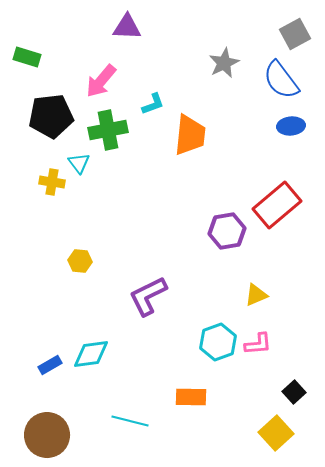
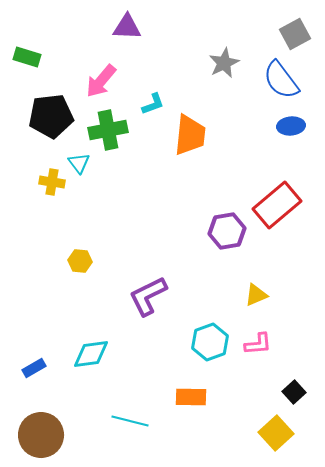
cyan hexagon: moved 8 px left
blue rectangle: moved 16 px left, 3 px down
brown circle: moved 6 px left
